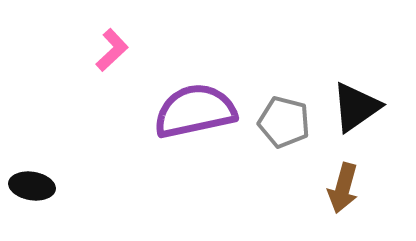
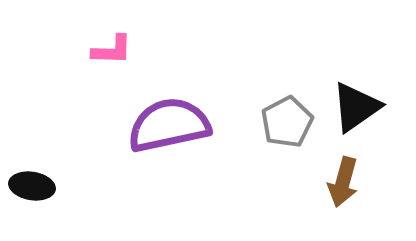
pink L-shape: rotated 45 degrees clockwise
purple semicircle: moved 26 px left, 14 px down
gray pentagon: moved 3 px right; rotated 30 degrees clockwise
brown arrow: moved 6 px up
